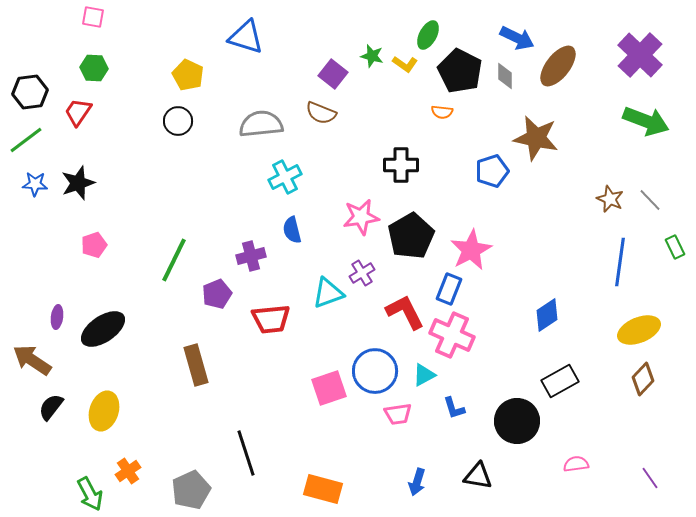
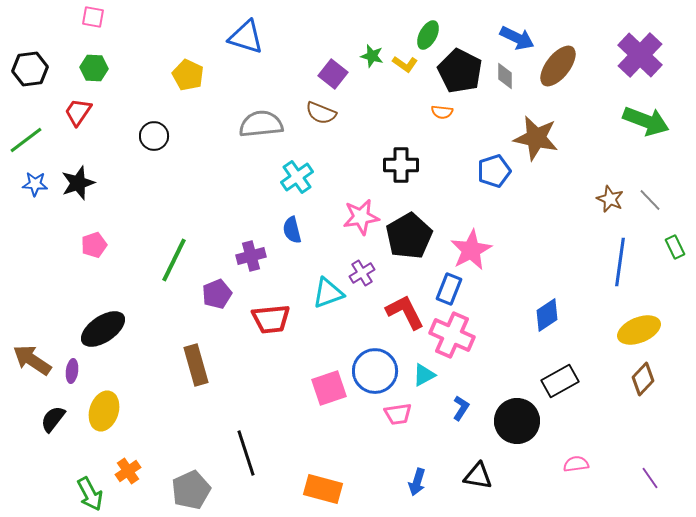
black hexagon at (30, 92): moved 23 px up
black circle at (178, 121): moved 24 px left, 15 px down
blue pentagon at (492, 171): moved 2 px right
cyan cross at (285, 177): moved 12 px right; rotated 8 degrees counterclockwise
black pentagon at (411, 236): moved 2 px left
purple ellipse at (57, 317): moved 15 px right, 54 px down
black semicircle at (51, 407): moved 2 px right, 12 px down
blue L-shape at (454, 408): moved 7 px right; rotated 130 degrees counterclockwise
